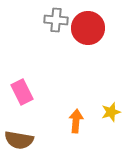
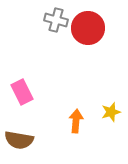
gray cross: rotated 10 degrees clockwise
